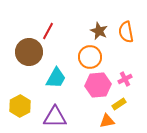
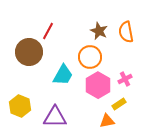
cyan trapezoid: moved 7 px right, 3 px up
pink hexagon: rotated 25 degrees counterclockwise
yellow hexagon: rotated 10 degrees counterclockwise
